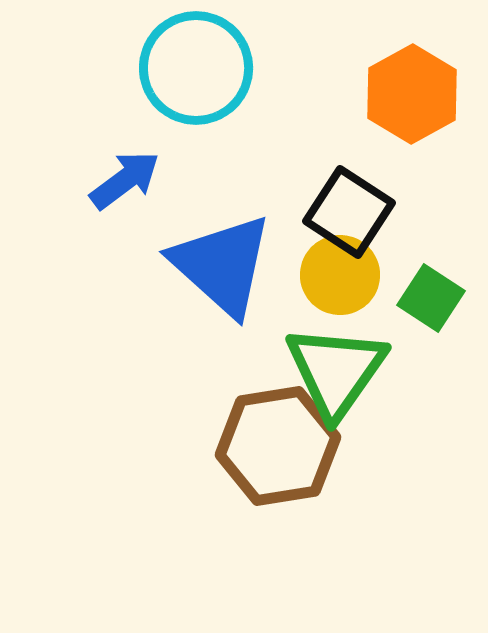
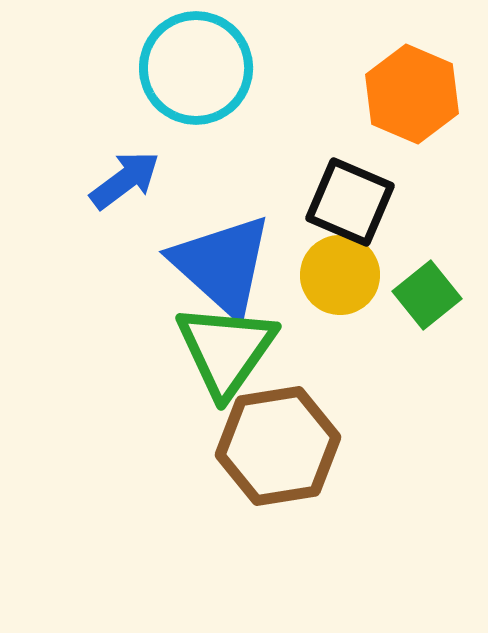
orange hexagon: rotated 8 degrees counterclockwise
black square: moved 1 px right, 10 px up; rotated 10 degrees counterclockwise
green square: moved 4 px left, 3 px up; rotated 18 degrees clockwise
green triangle: moved 110 px left, 21 px up
